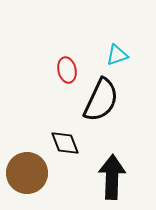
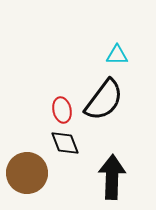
cyan triangle: rotated 20 degrees clockwise
red ellipse: moved 5 px left, 40 px down
black semicircle: moved 3 px right; rotated 12 degrees clockwise
